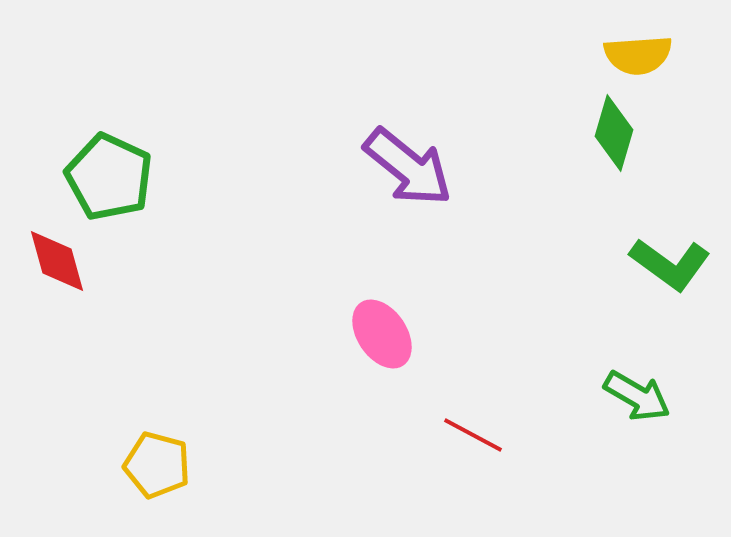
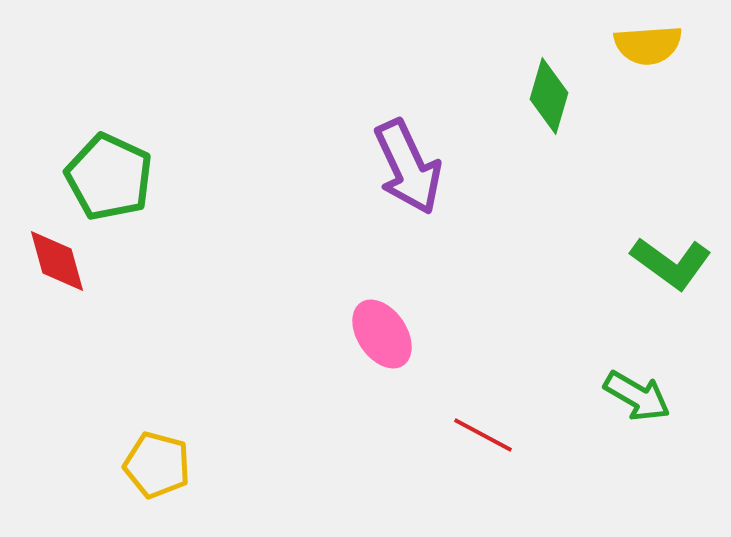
yellow semicircle: moved 10 px right, 10 px up
green diamond: moved 65 px left, 37 px up
purple arrow: rotated 26 degrees clockwise
green L-shape: moved 1 px right, 1 px up
red line: moved 10 px right
